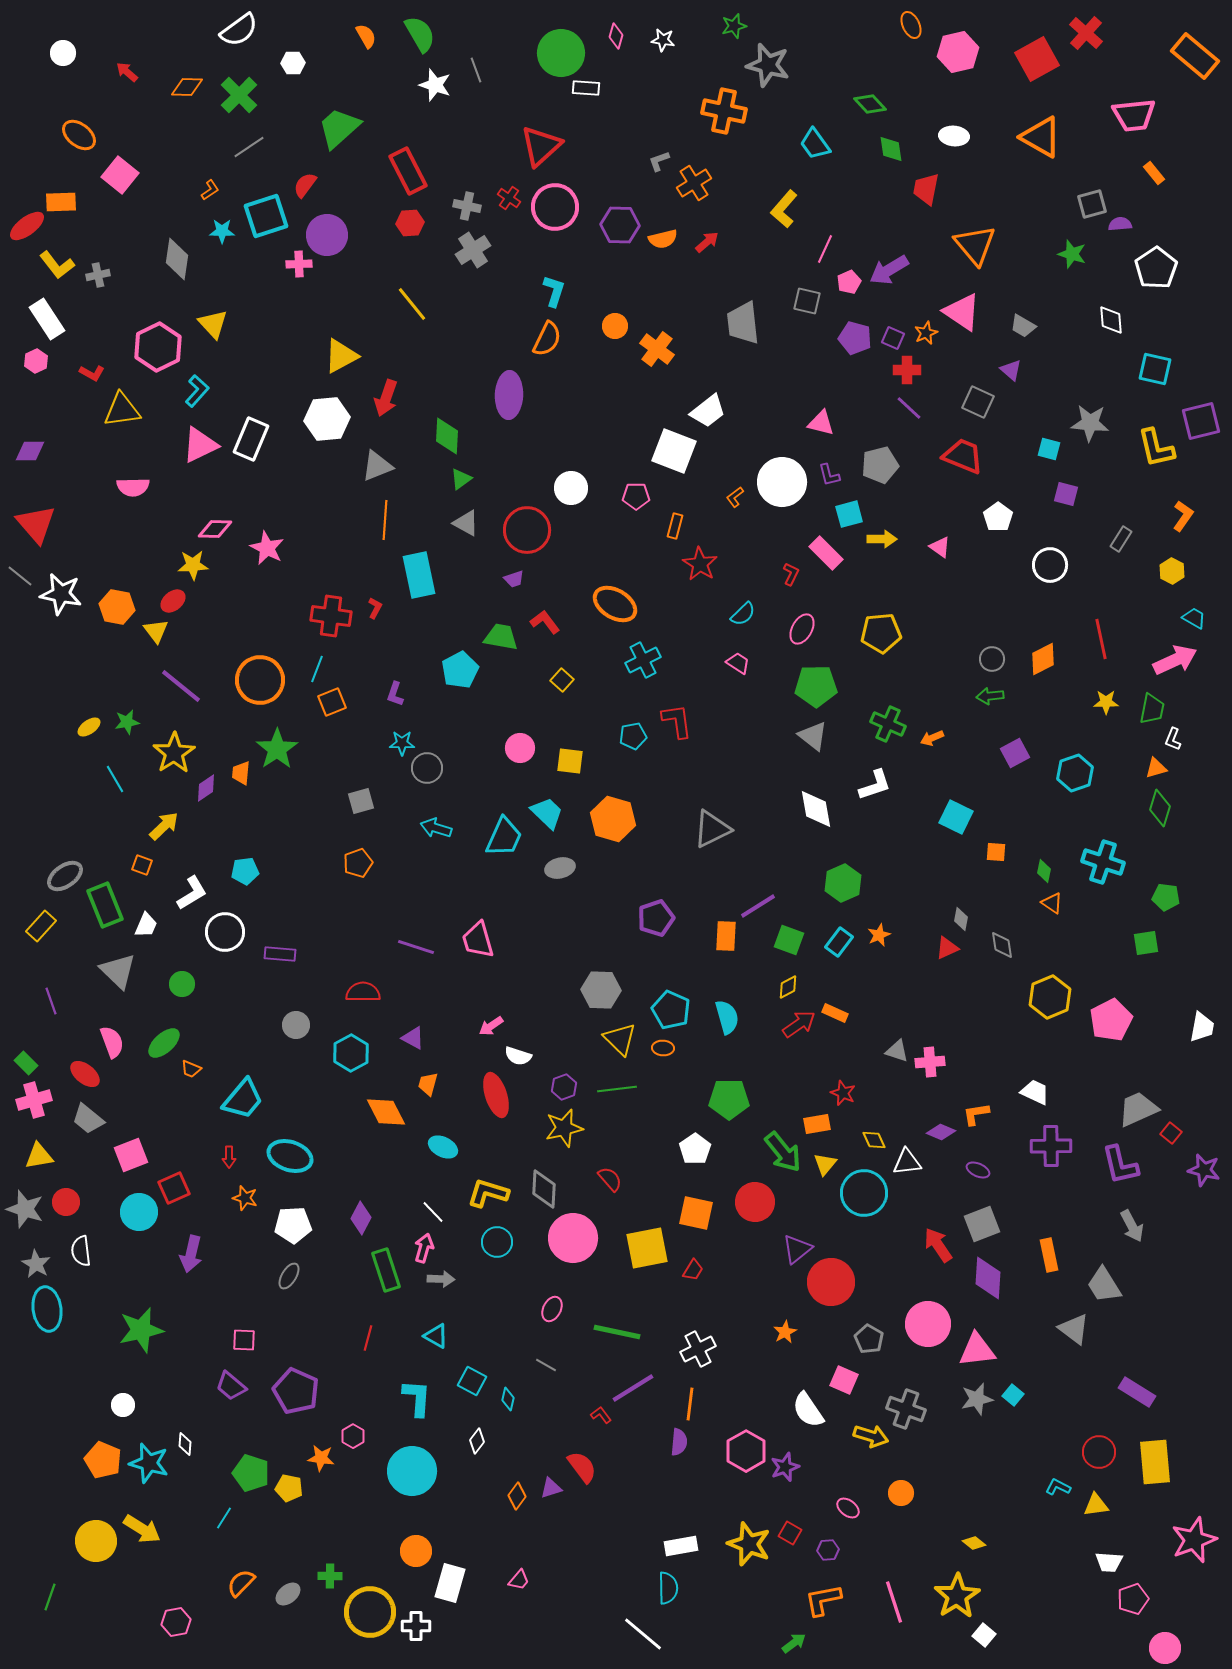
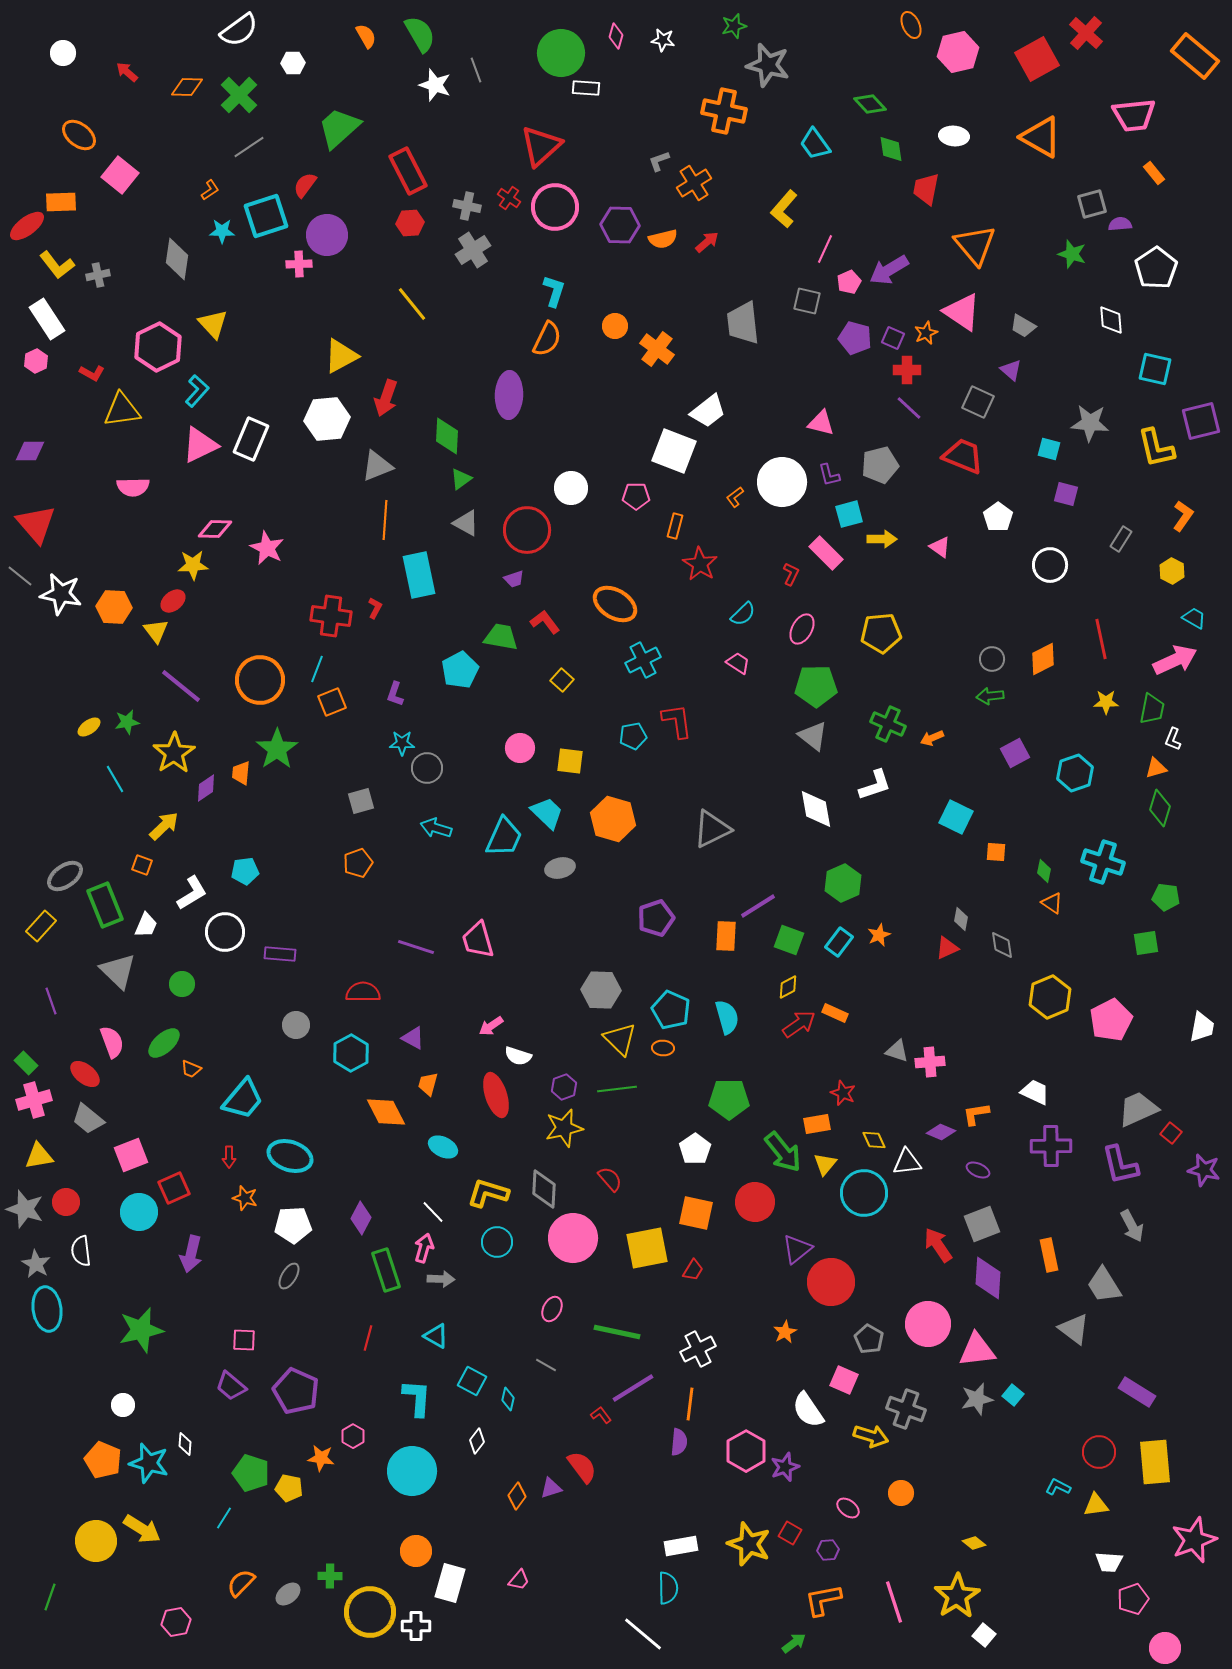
orange hexagon at (117, 607): moved 3 px left; rotated 8 degrees counterclockwise
